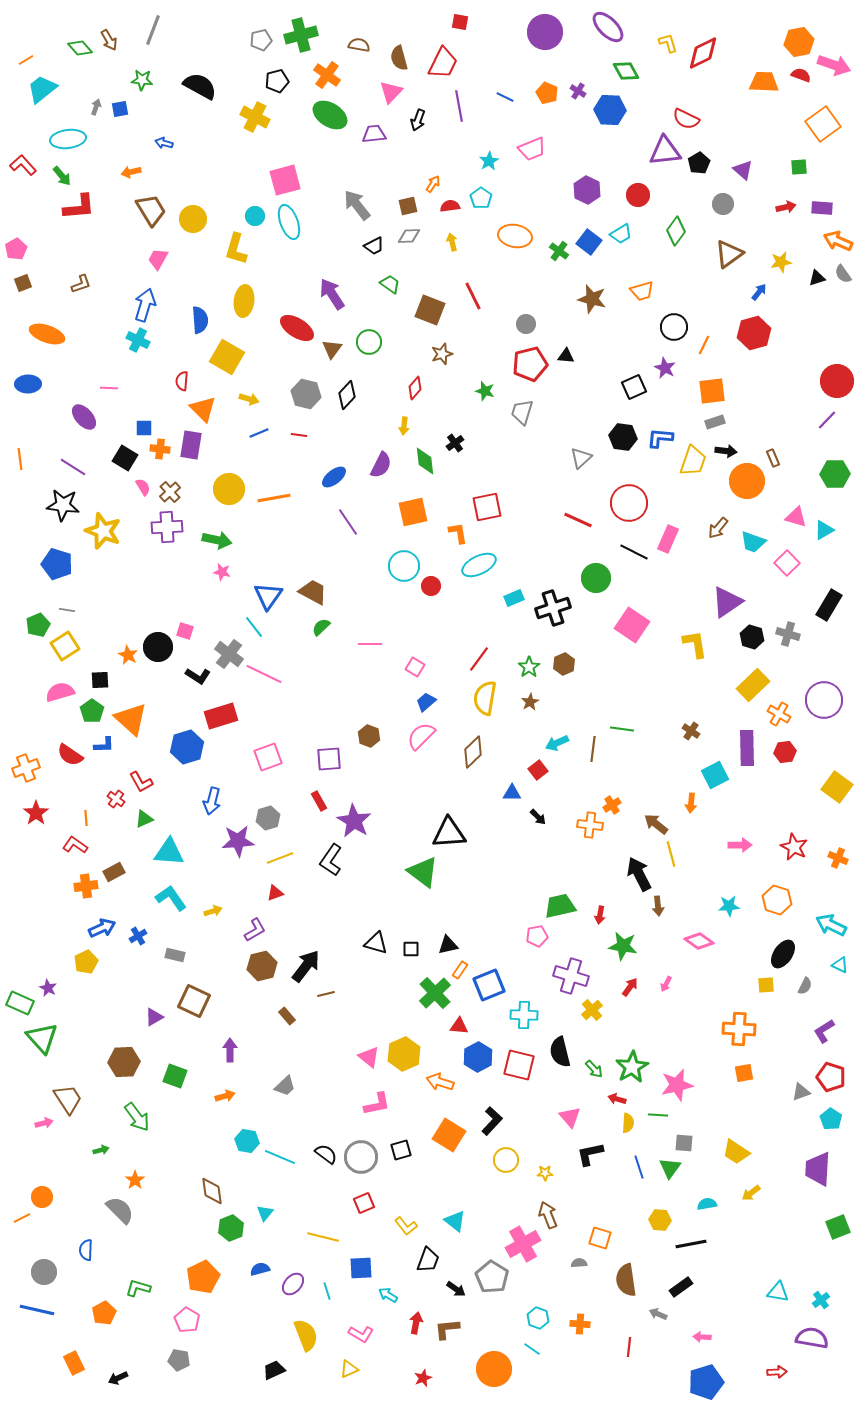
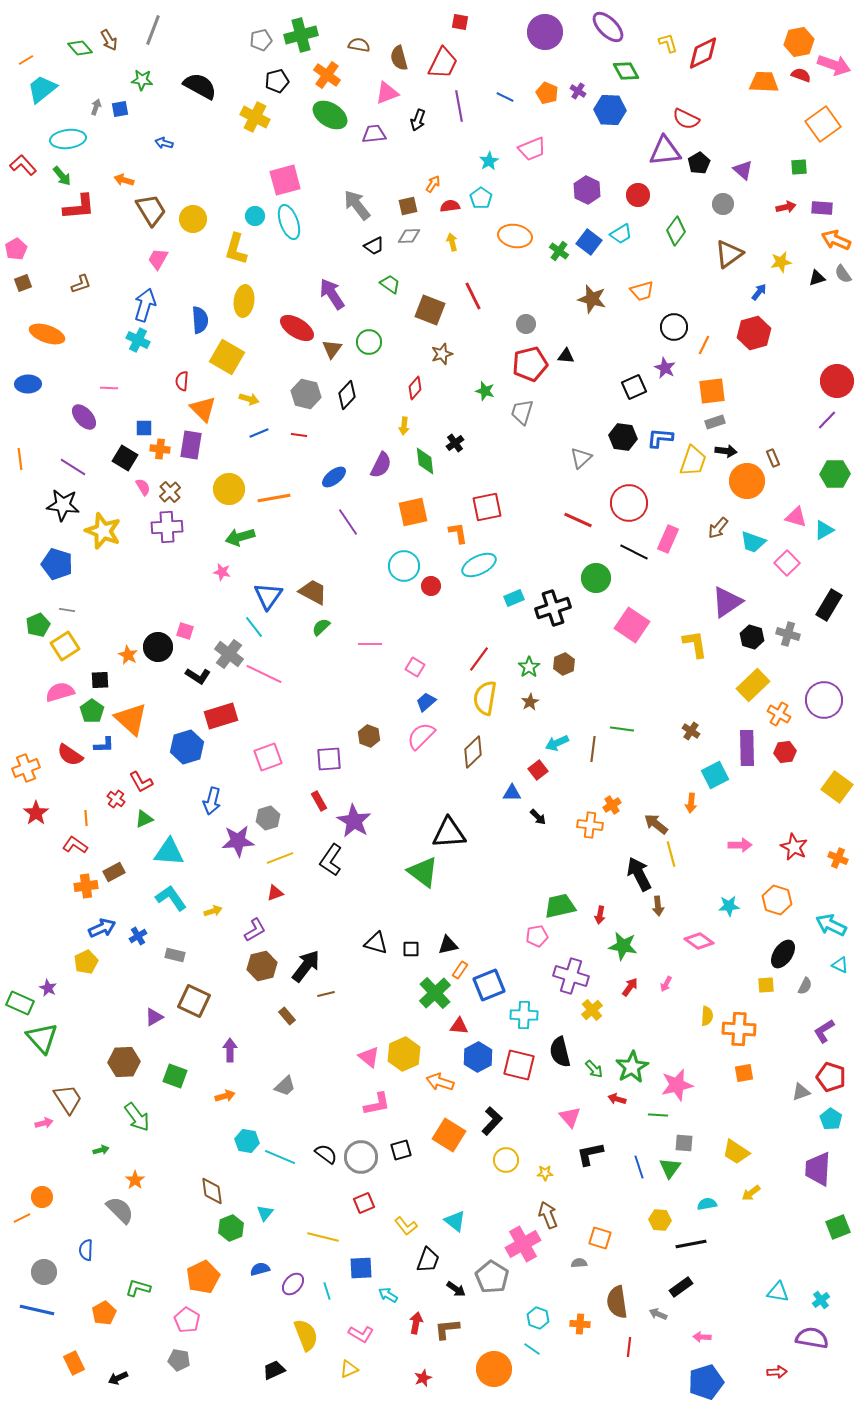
pink triangle at (391, 92): moved 4 px left, 1 px down; rotated 25 degrees clockwise
orange arrow at (131, 172): moved 7 px left, 8 px down; rotated 30 degrees clockwise
orange arrow at (838, 241): moved 2 px left, 1 px up
green arrow at (217, 540): moved 23 px right, 3 px up; rotated 152 degrees clockwise
yellow semicircle at (628, 1123): moved 79 px right, 107 px up
brown semicircle at (626, 1280): moved 9 px left, 22 px down
